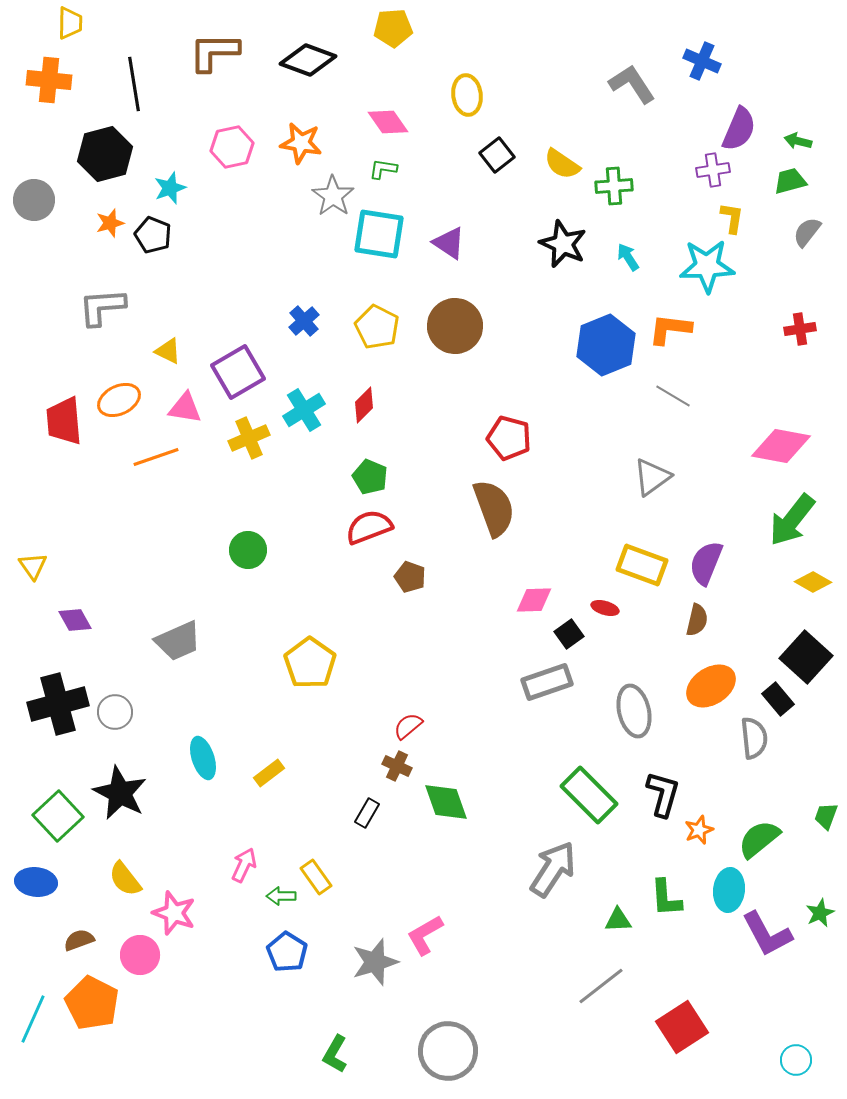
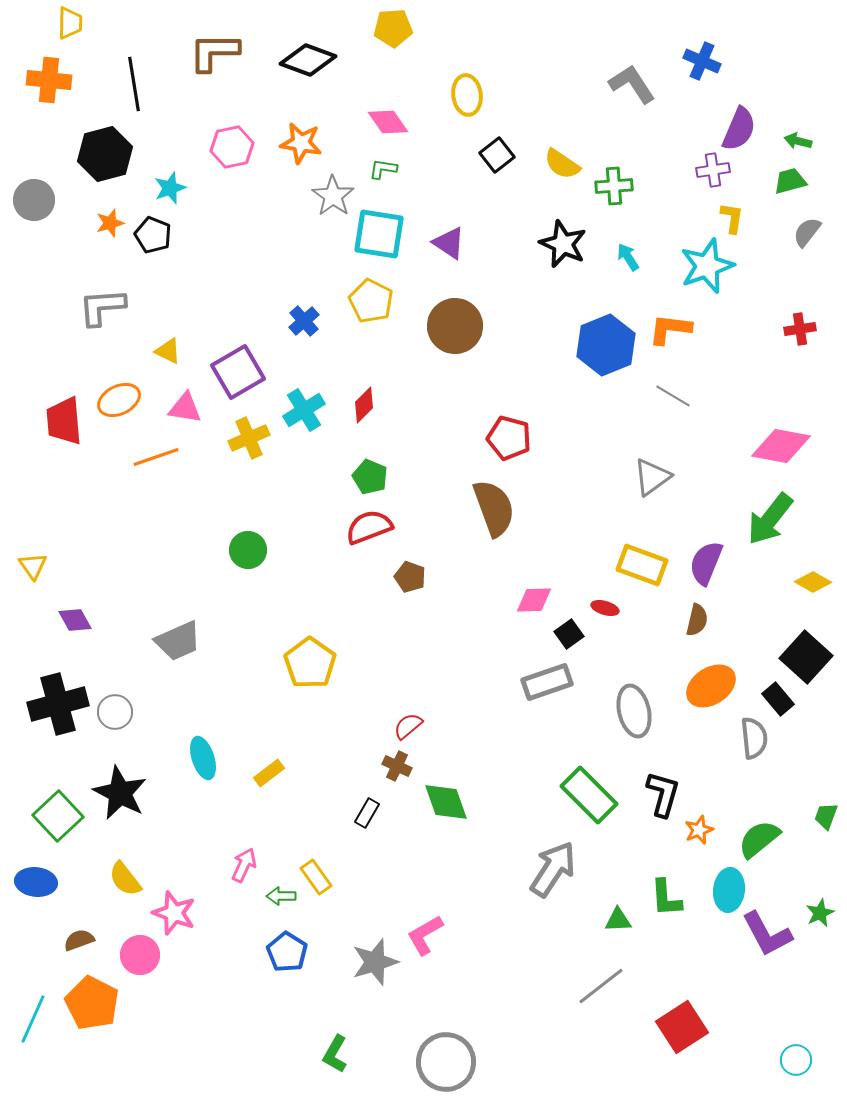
cyan star at (707, 266): rotated 18 degrees counterclockwise
yellow pentagon at (377, 327): moved 6 px left, 26 px up
green arrow at (792, 520): moved 22 px left, 1 px up
gray circle at (448, 1051): moved 2 px left, 11 px down
